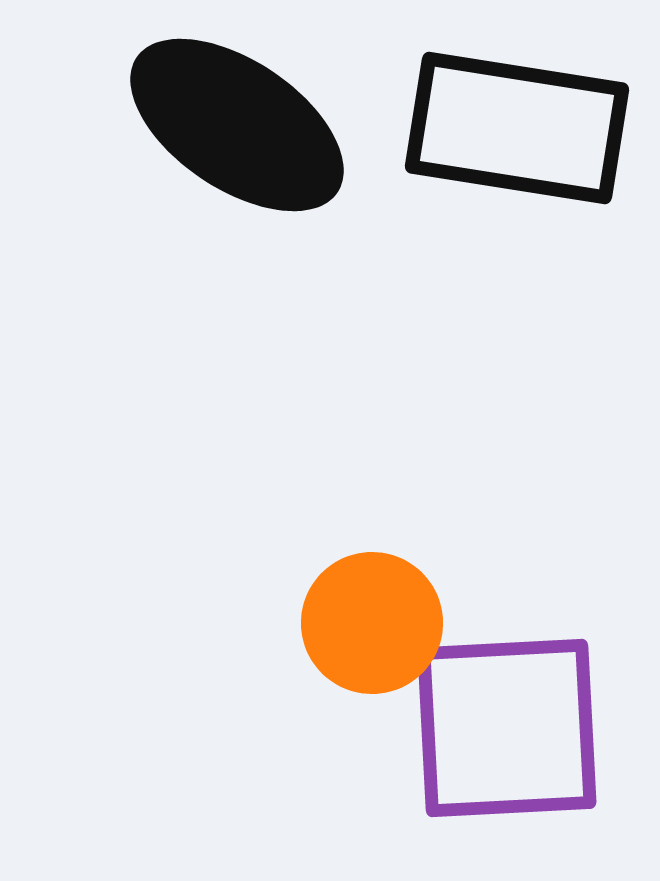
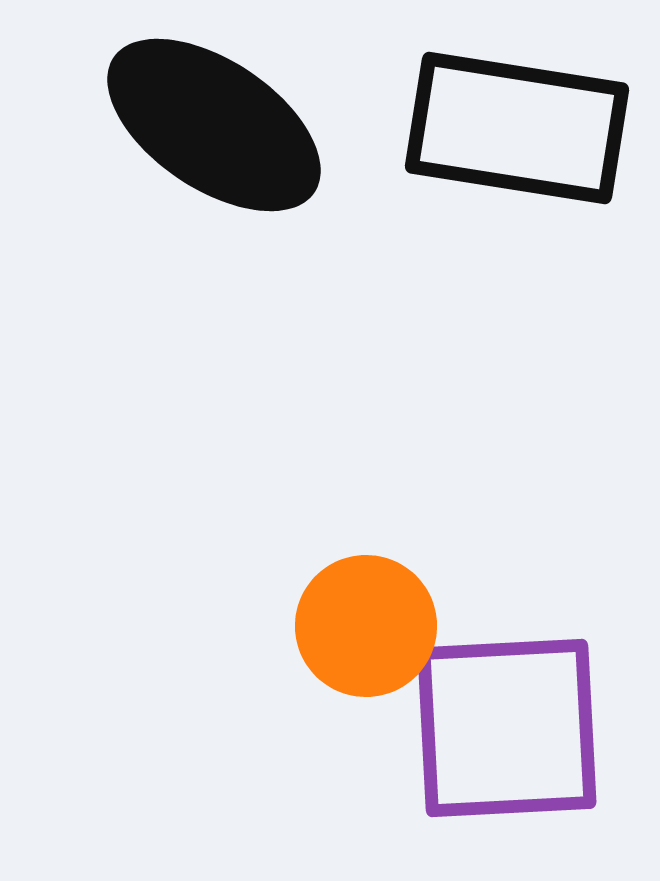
black ellipse: moved 23 px left
orange circle: moved 6 px left, 3 px down
